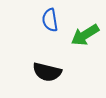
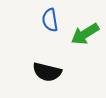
green arrow: moved 1 px up
